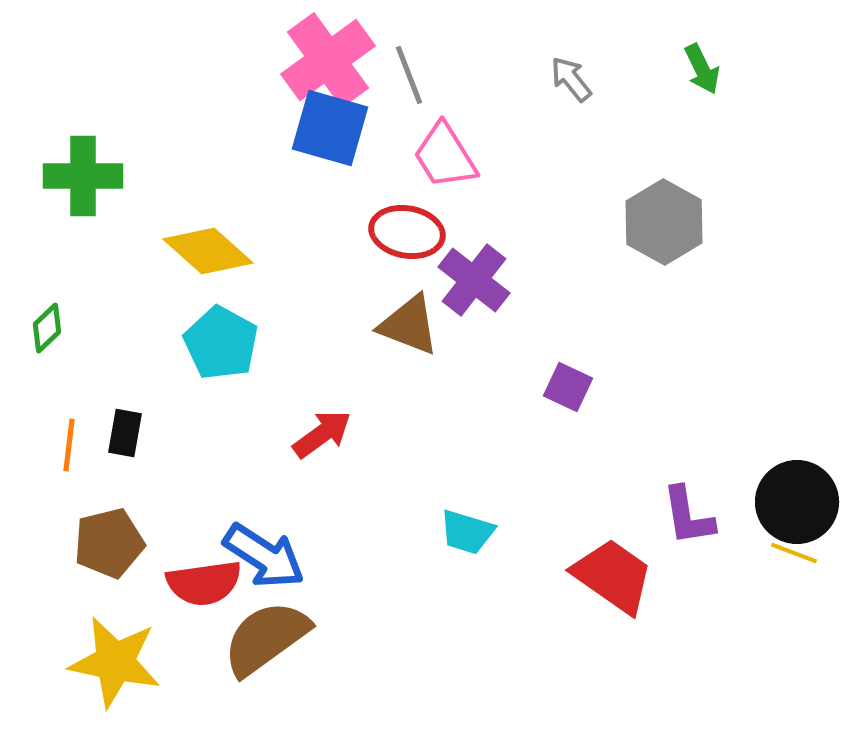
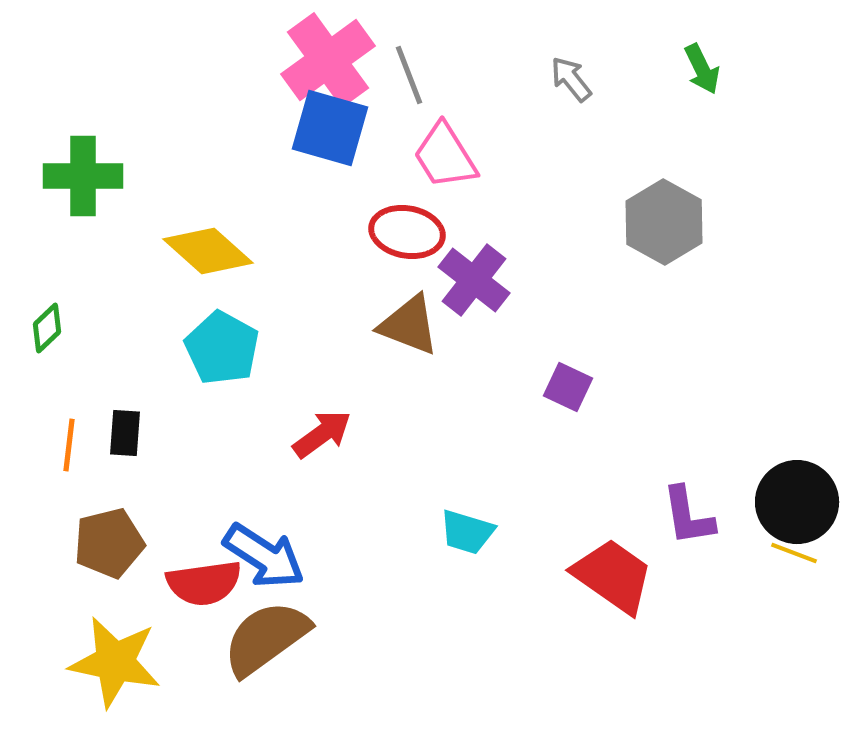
cyan pentagon: moved 1 px right, 5 px down
black rectangle: rotated 6 degrees counterclockwise
